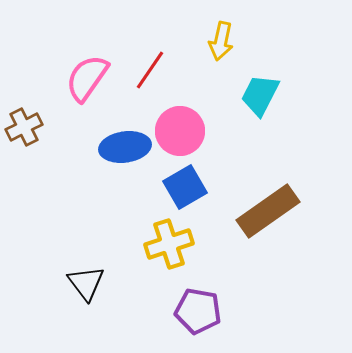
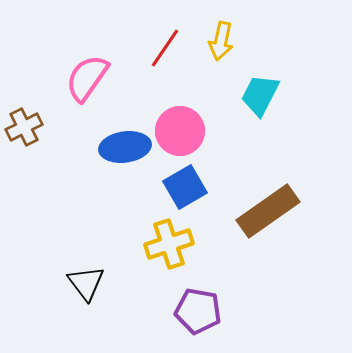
red line: moved 15 px right, 22 px up
